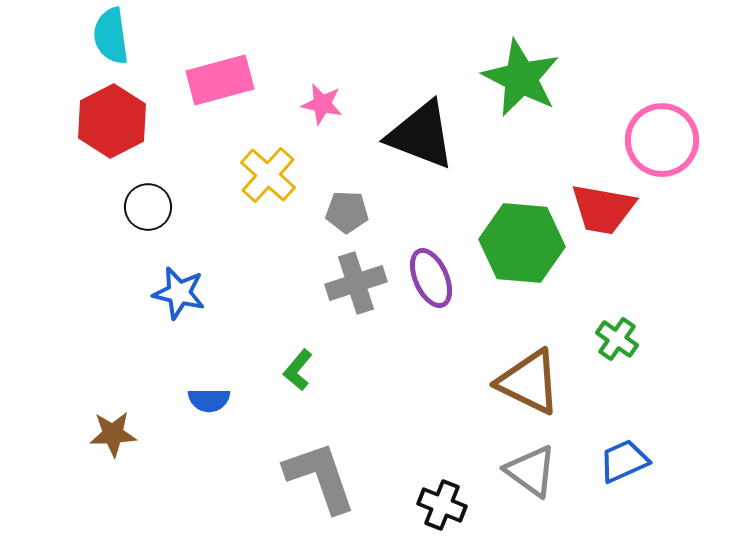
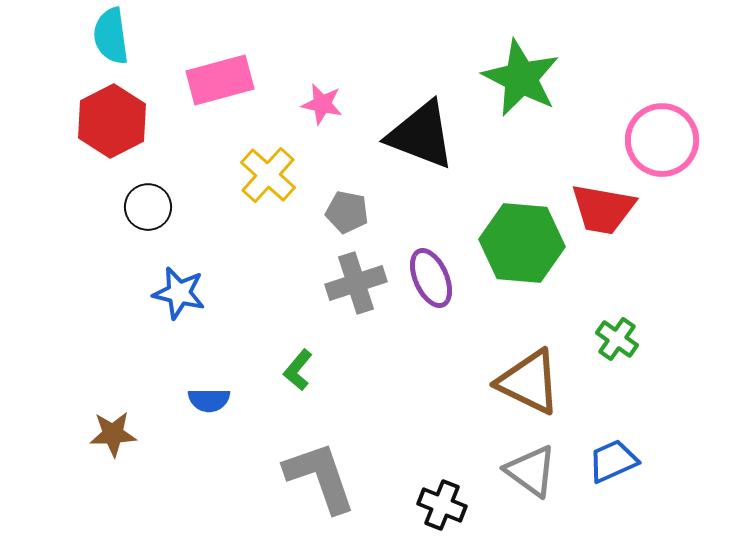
gray pentagon: rotated 9 degrees clockwise
blue trapezoid: moved 11 px left
